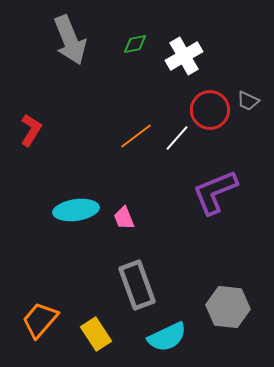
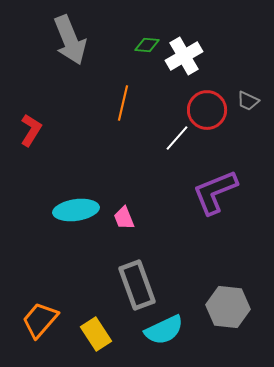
green diamond: moved 12 px right, 1 px down; rotated 15 degrees clockwise
red circle: moved 3 px left
orange line: moved 13 px left, 33 px up; rotated 40 degrees counterclockwise
cyan semicircle: moved 3 px left, 7 px up
